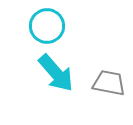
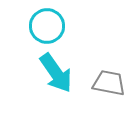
cyan arrow: rotated 6 degrees clockwise
